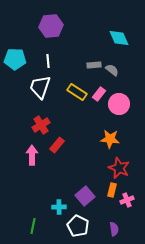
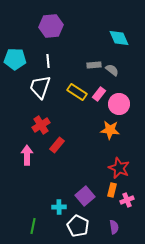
orange star: moved 9 px up
pink arrow: moved 5 px left
purple semicircle: moved 2 px up
